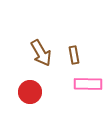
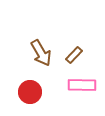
brown rectangle: rotated 54 degrees clockwise
pink rectangle: moved 6 px left, 1 px down
